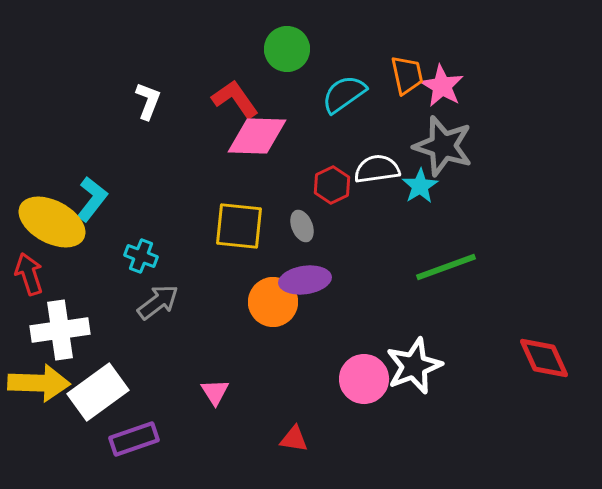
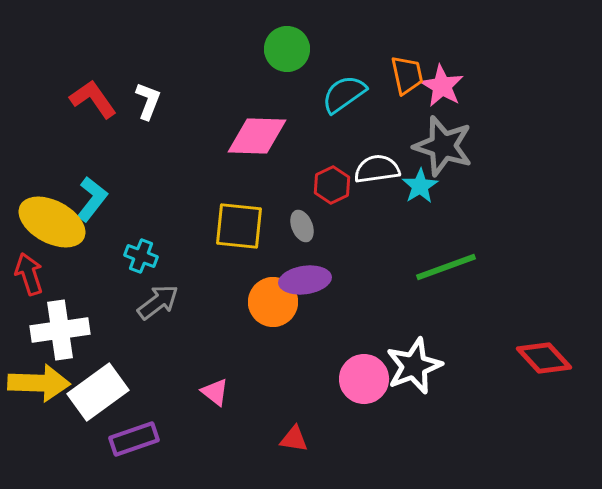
red L-shape: moved 142 px left
red diamond: rotated 18 degrees counterclockwise
pink triangle: rotated 20 degrees counterclockwise
